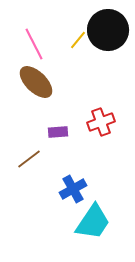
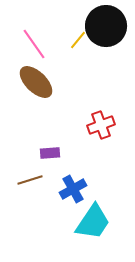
black circle: moved 2 px left, 4 px up
pink line: rotated 8 degrees counterclockwise
red cross: moved 3 px down
purple rectangle: moved 8 px left, 21 px down
brown line: moved 1 px right, 21 px down; rotated 20 degrees clockwise
